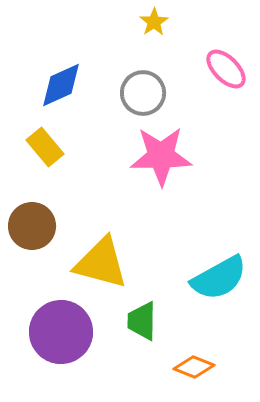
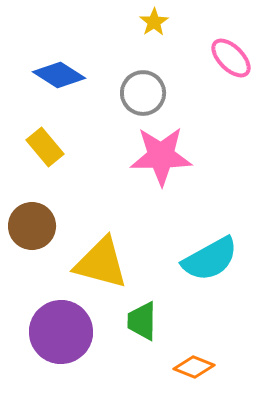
pink ellipse: moved 5 px right, 11 px up
blue diamond: moved 2 px left, 10 px up; rotated 57 degrees clockwise
cyan semicircle: moved 9 px left, 19 px up
